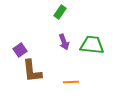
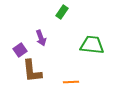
green rectangle: moved 2 px right
purple arrow: moved 23 px left, 4 px up
